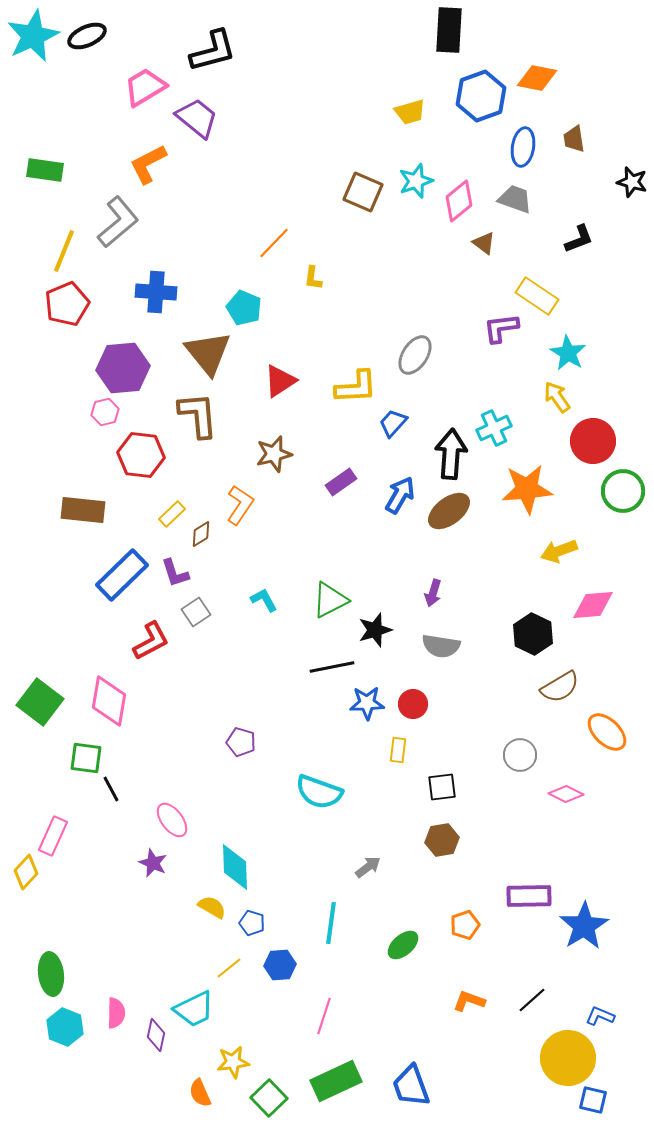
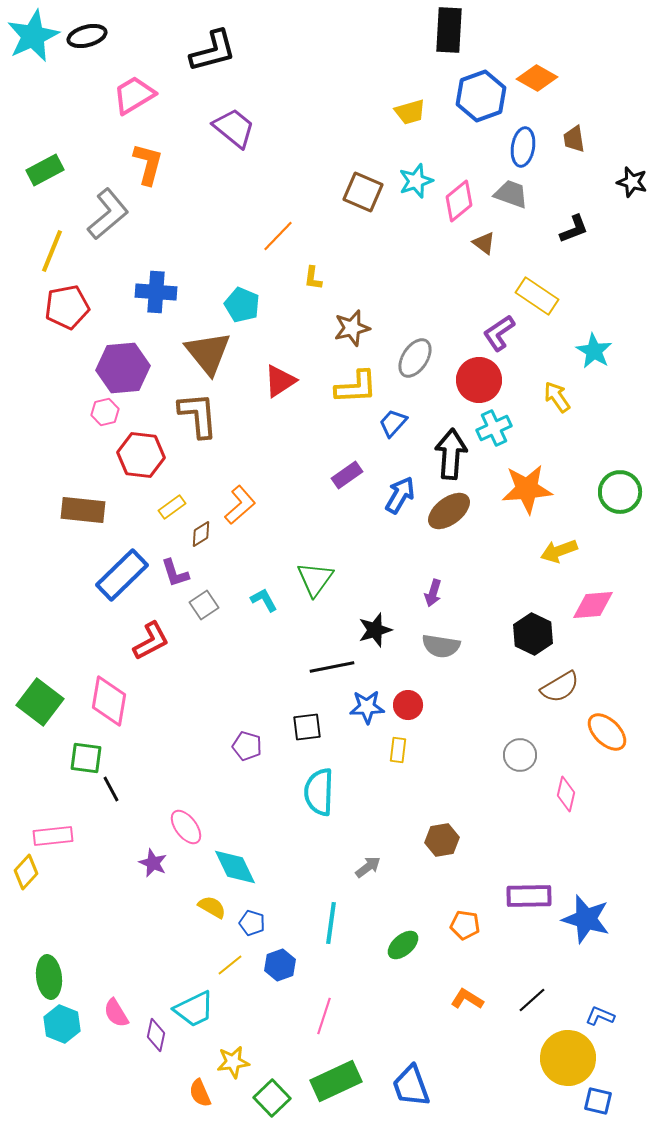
black ellipse at (87, 36): rotated 9 degrees clockwise
orange diamond at (537, 78): rotated 18 degrees clockwise
pink trapezoid at (145, 87): moved 11 px left, 8 px down
purple trapezoid at (197, 118): moved 37 px right, 10 px down
orange L-shape at (148, 164): rotated 132 degrees clockwise
green rectangle at (45, 170): rotated 36 degrees counterclockwise
gray trapezoid at (515, 199): moved 4 px left, 5 px up
gray L-shape at (118, 222): moved 10 px left, 8 px up
black L-shape at (579, 239): moved 5 px left, 10 px up
orange line at (274, 243): moved 4 px right, 7 px up
yellow line at (64, 251): moved 12 px left
red pentagon at (67, 304): moved 3 px down; rotated 12 degrees clockwise
cyan pentagon at (244, 308): moved 2 px left, 3 px up
purple L-shape at (501, 328): moved 2 px left, 5 px down; rotated 27 degrees counterclockwise
cyan star at (568, 353): moved 26 px right, 2 px up
gray ellipse at (415, 355): moved 3 px down
red circle at (593, 441): moved 114 px left, 61 px up
brown star at (274, 454): moved 78 px right, 126 px up
purple rectangle at (341, 482): moved 6 px right, 7 px up
green circle at (623, 491): moved 3 px left, 1 px down
orange L-shape at (240, 505): rotated 15 degrees clockwise
yellow rectangle at (172, 514): moved 7 px up; rotated 8 degrees clockwise
green triangle at (330, 600): moved 15 px left, 21 px up; rotated 27 degrees counterclockwise
gray square at (196, 612): moved 8 px right, 7 px up
blue star at (367, 703): moved 4 px down
red circle at (413, 704): moved 5 px left, 1 px down
purple pentagon at (241, 742): moved 6 px right, 4 px down
black square at (442, 787): moved 135 px left, 60 px up
cyan semicircle at (319, 792): rotated 72 degrees clockwise
pink diamond at (566, 794): rotated 76 degrees clockwise
pink ellipse at (172, 820): moved 14 px right, 7 px down
pink rectangle at (53, 836): rotated 60 degrees clockwise
cyan diamond at (235, 867): rotated 24 degrees counterclockwise
orange pentagon at (465, 925): rotated 28 degrees clockwise
blue star at (584, 926): moved 2 px right, 7 px up; rotated 24 degrees counterclockwise
blue hexagon at (280, 965): rotated 16 degrees counterclockwise
yellow line at (229, 968): moved 1 px right, 3 px up
green ellipse at (51, 974): moved 2 px left, 3 px down
orange L-shape at (469, 1001): moved 2 px left, 2 px up; rotated 12 degrees clockwise
pink semicircle at (116, 1013): rotated 148 degrees clockwise
cyan hexagon at (65, 1027): moved 3 px left, 3 px up
green square at (269, 1098): moved 3 px right
blue square at (593, 1100): moved 5 px right, 1 px down
